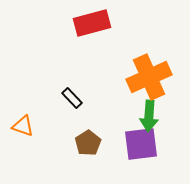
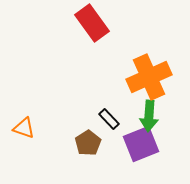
red rectangle: rotated 69 degrees clockwise
black rectangle: moved 37 px right, 21 px down
orange triangle: moved 1 px right, 2 px down
purple square: rotated 15 degrees counterclockwise
